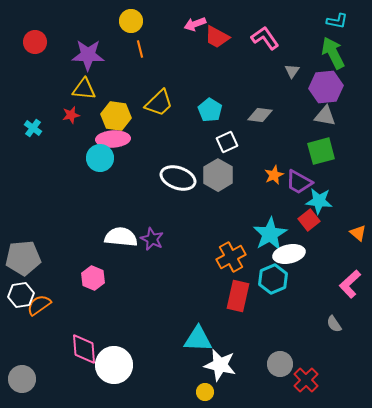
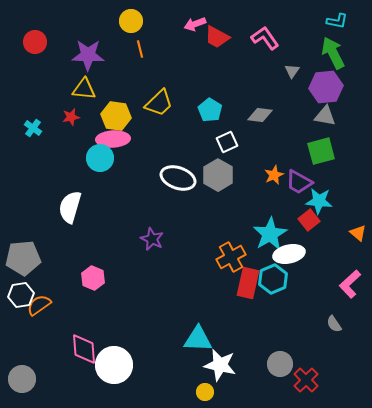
red star at (71, 115): moved 2 px down
white semicircle at (121, 237): moved 51 px left, 30 px up; rotated 80 degrees counterclockwise
red rectangle at (238, 296): moved 10 px right, 13 px up
